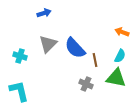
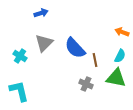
blue arrow: moved 3 px left
gray triangle: moved 4 px left, 1 px up
cyan cross: rotated 16 degrees clockwise
